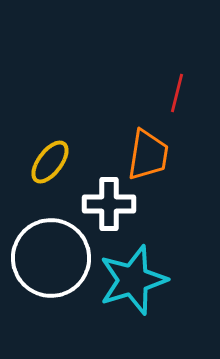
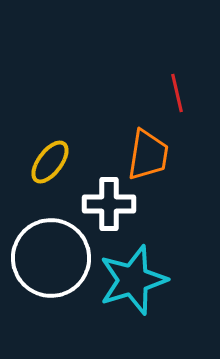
red line: rotated 27 degrees counterclockwise
